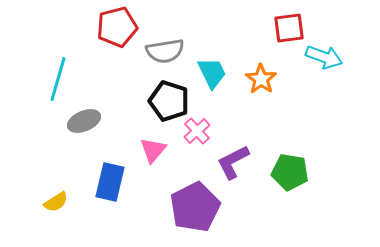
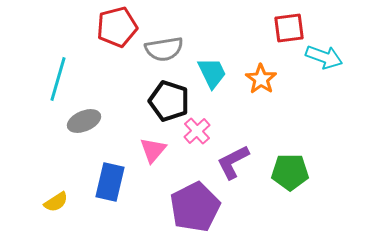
gray semicircle: moved 1 px left, 2 px up
green pentagon: rotated 9 degrees counterclockwise
